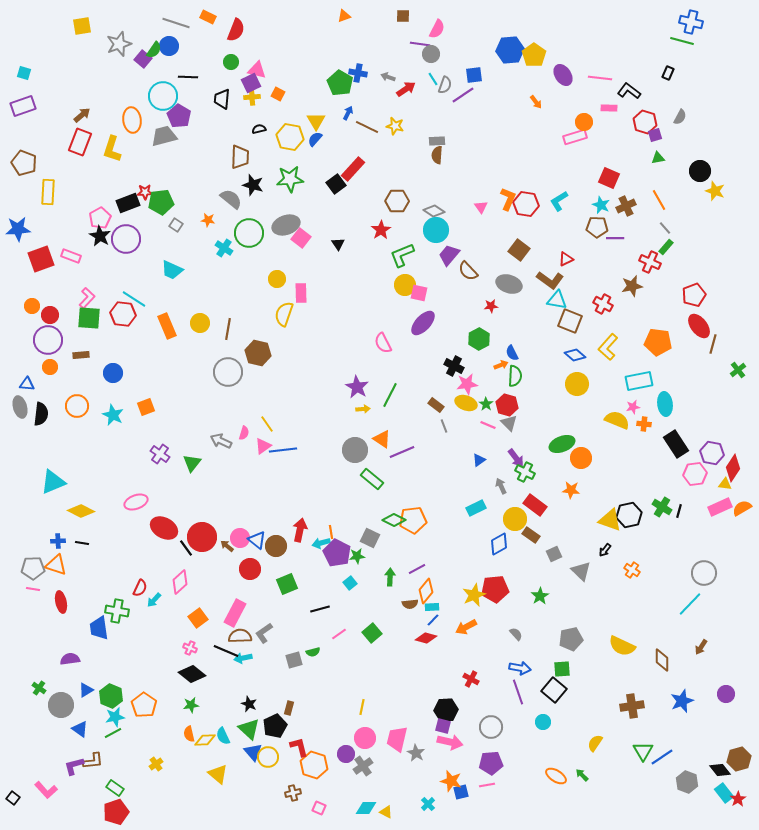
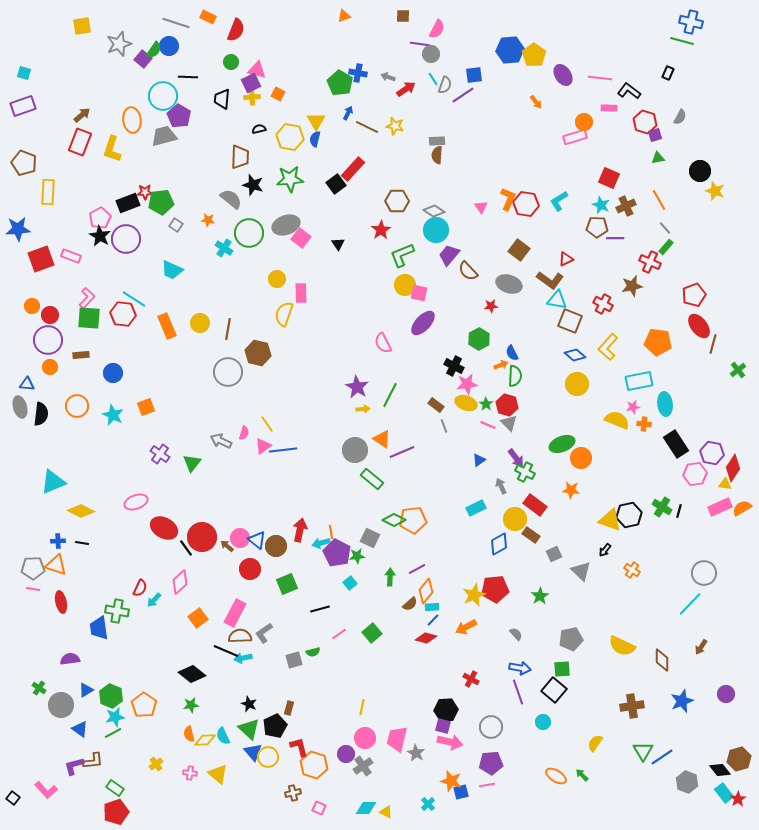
blue semicircle at (315, 139): rotated 28 degrees counterclockwise
brown semicircle at (410, 604): rotated 35 degrees counterclockwise
pink cross at (190, 648): moved 125 px down; rotated 16 degrees counterclockwise
